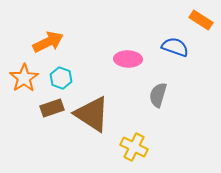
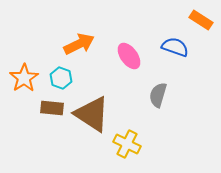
orange arrow: moved 31 px right, 2 px down
pink ellipse: moved 1 px right, 3 px up; rotated 52 degrees clockwise
brown rectangle: rotated 25 degrees clockwise
yellow cross: moved 7 px left, 3 px up
